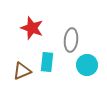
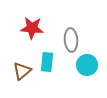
red star: rotated 15 degrees counterclockwise
gray ellipse: rotated 10 degrees counterclockwise
brown triangle: rotated 18 degrees counterclockwise
